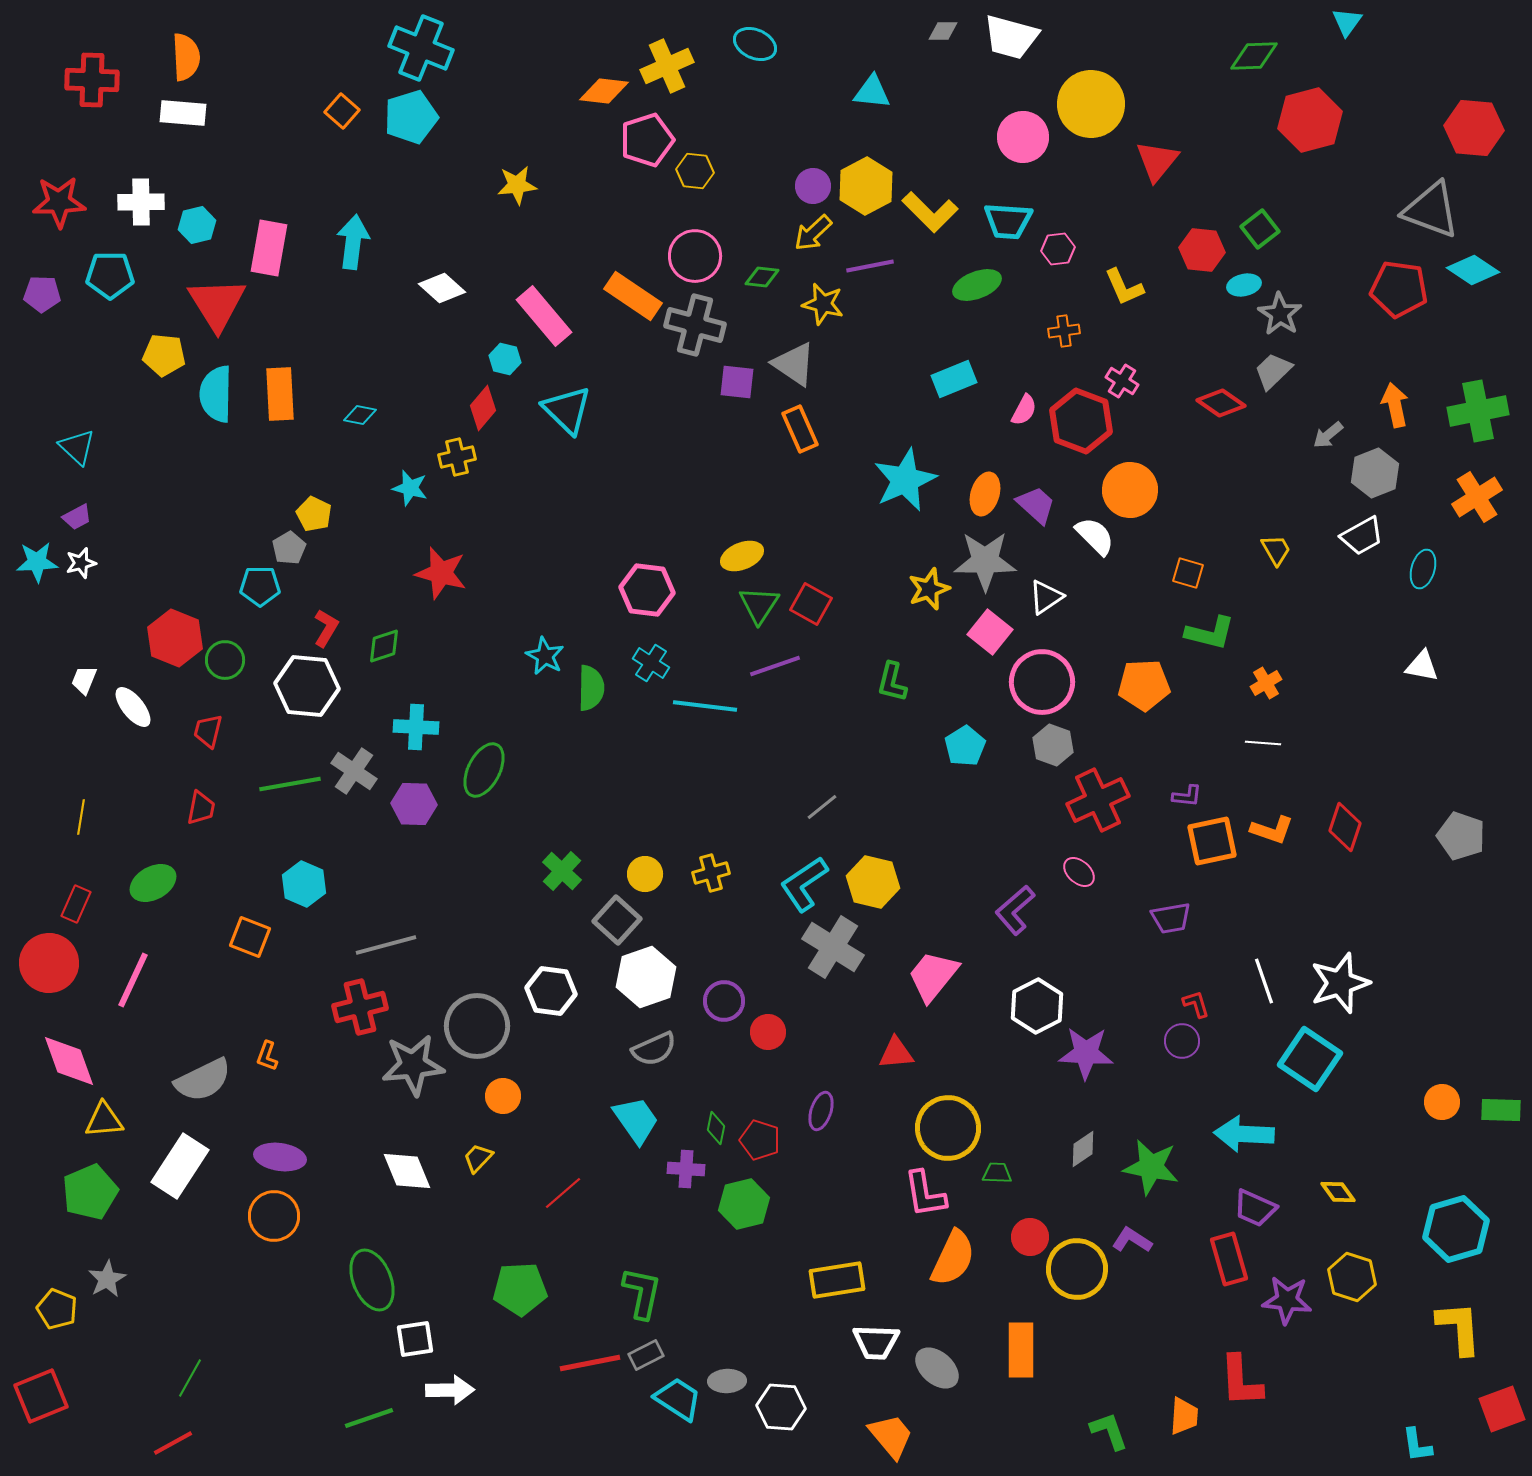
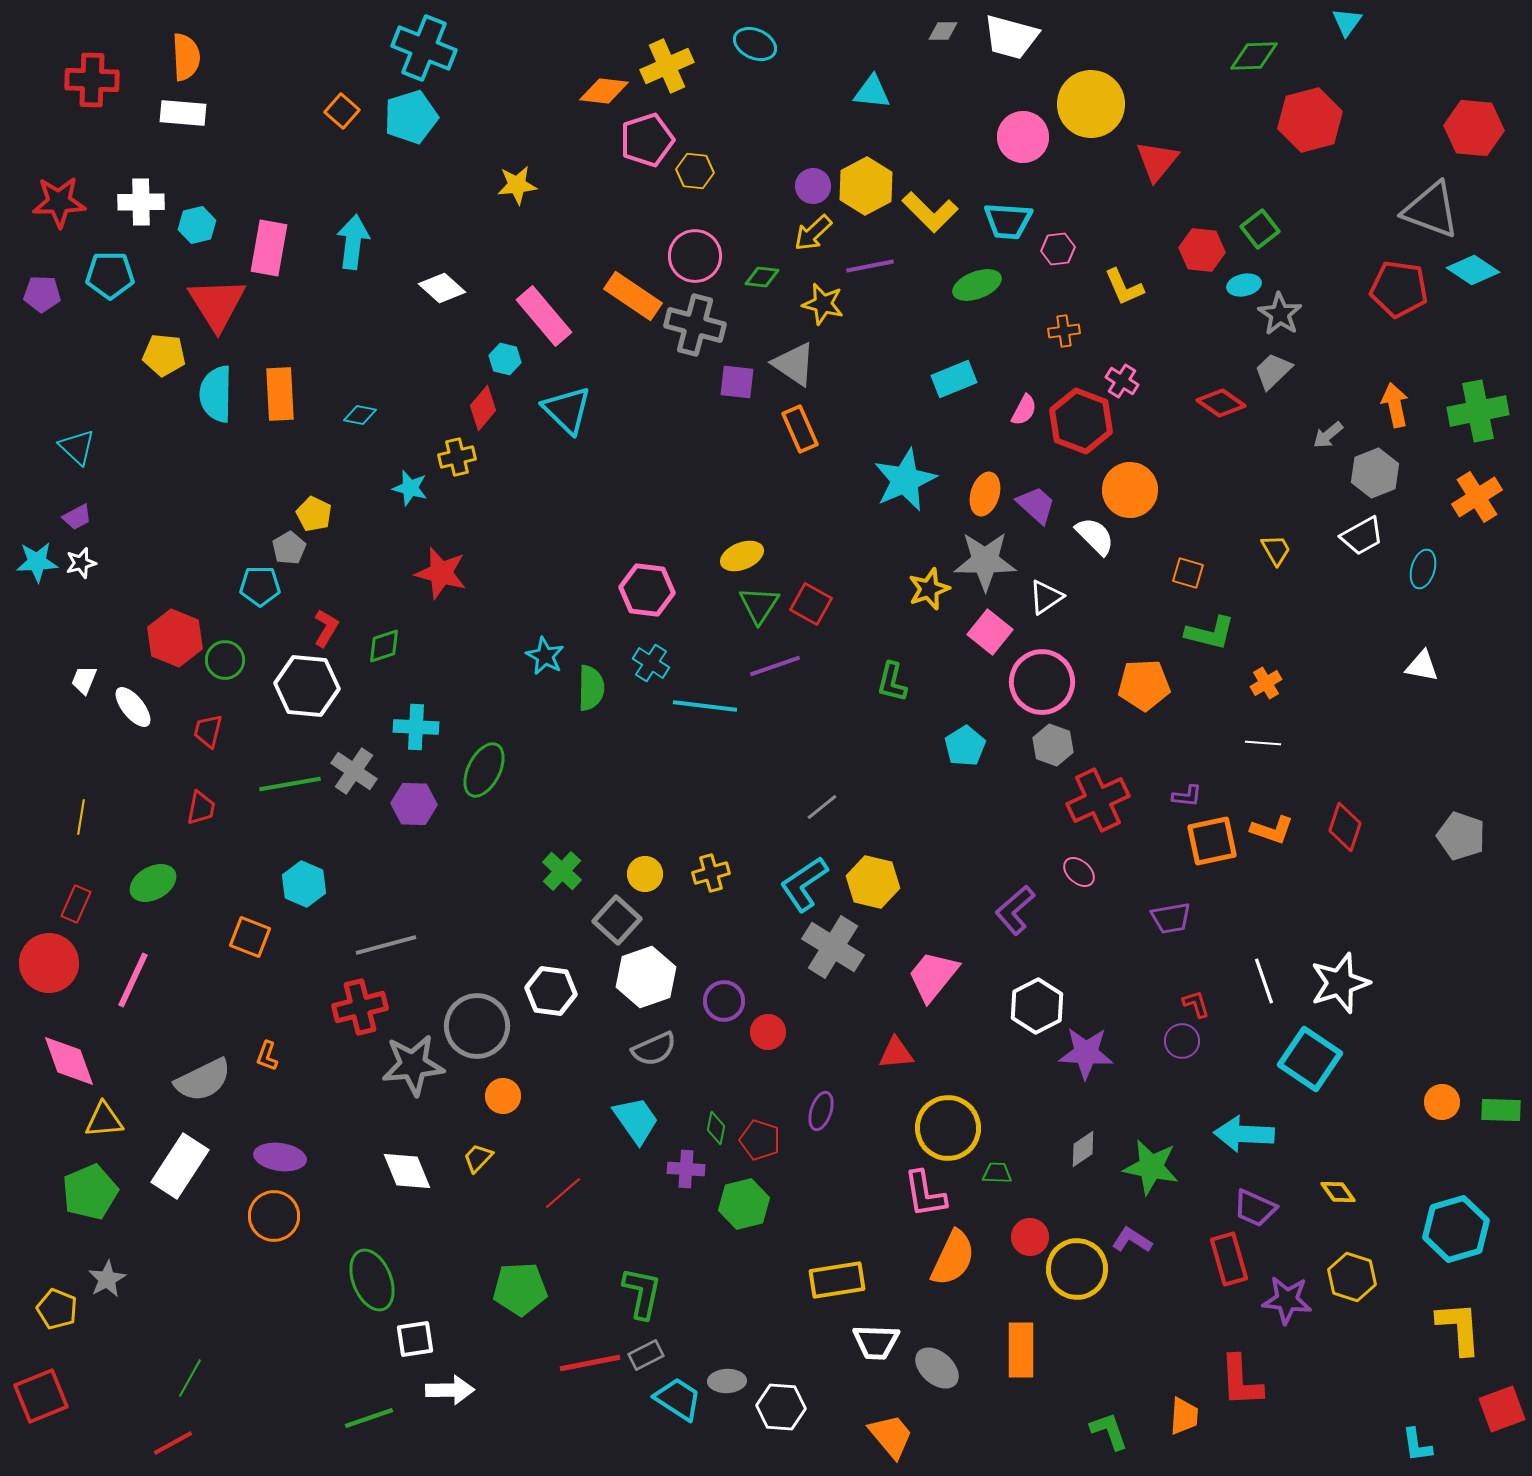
cyan cross at (421, 48): moved 3 px right
